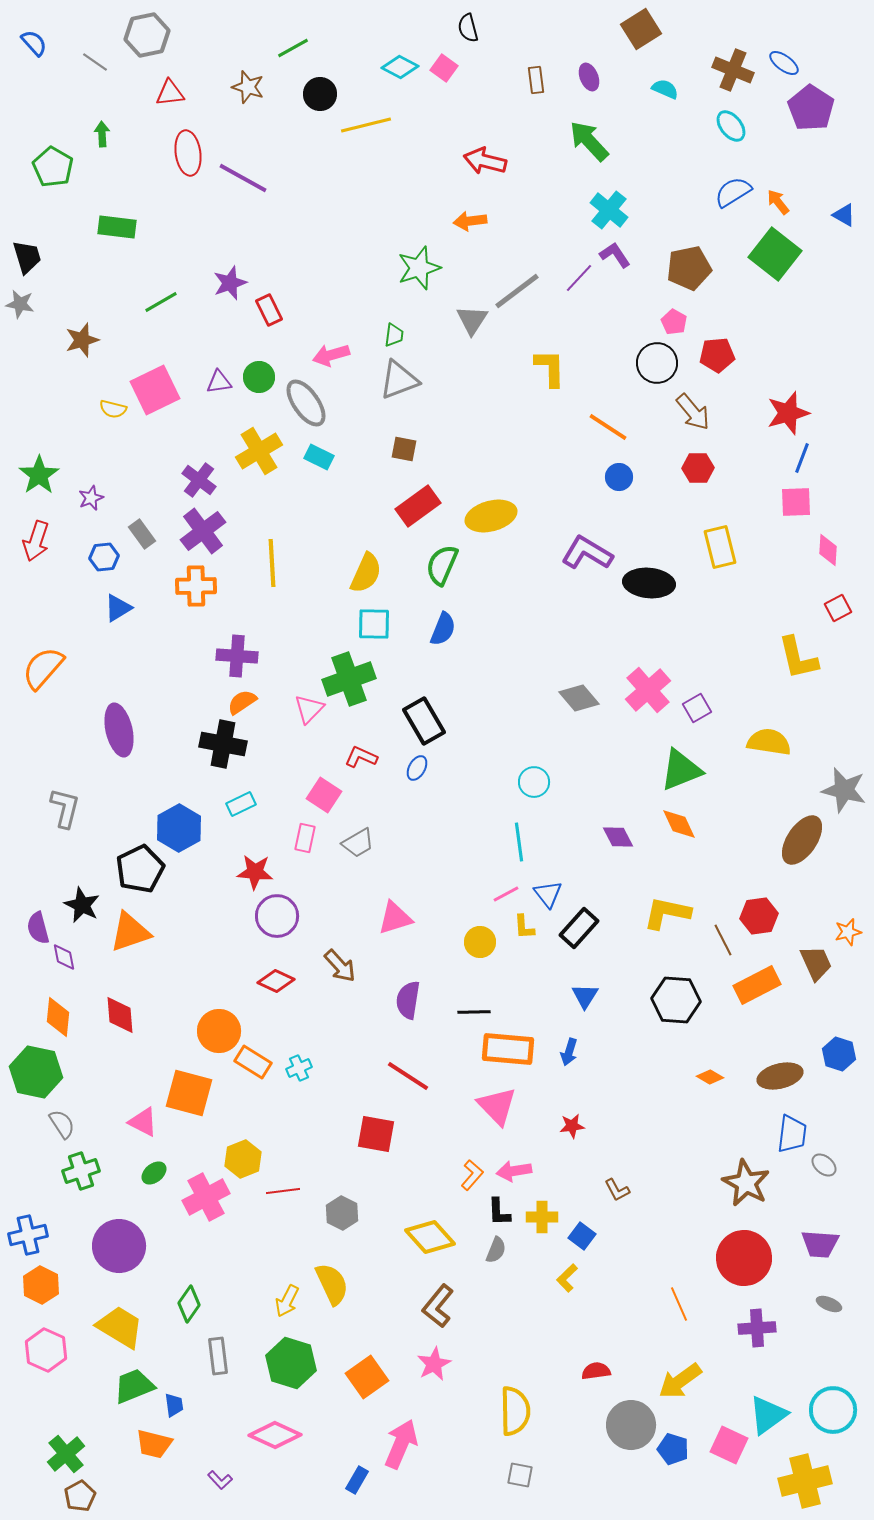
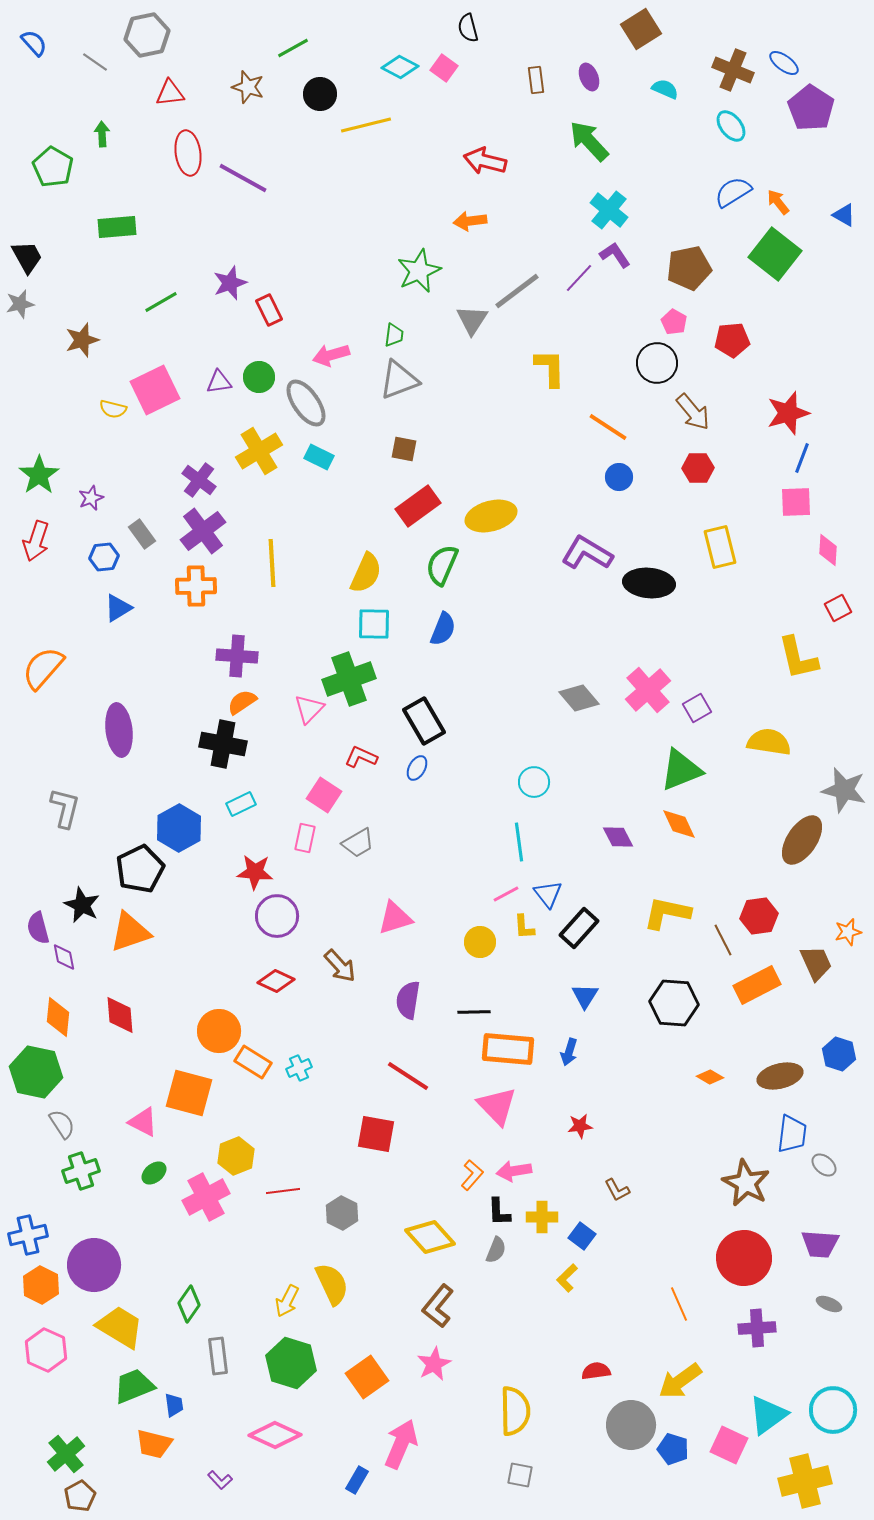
green rectangle at (117, 227): rotated 12 degrees counterclockwise
black trapezoid at (27, 257): rotated 12 degrees counterclockwise
green star at (419, 268): moved 3 px down; rotated 6 degrees counterclockwise
gray star at (20, 304): rotated 24 degrees counterclockwise
red pentagon at (717, 355): moved 15 px right, 15 px up
purple ellipse at (119, 730): rotated 6 degrees clockwise
black hexagon at (676, 1000): moved 2 px left, 3 px down
red star at (572, 1126): moved 8 px right
yellow hexagon at (243, 1159): moved 7 px left, 3 px up
purple circle at (119, 1246): moved 25 px left, 19 px down
